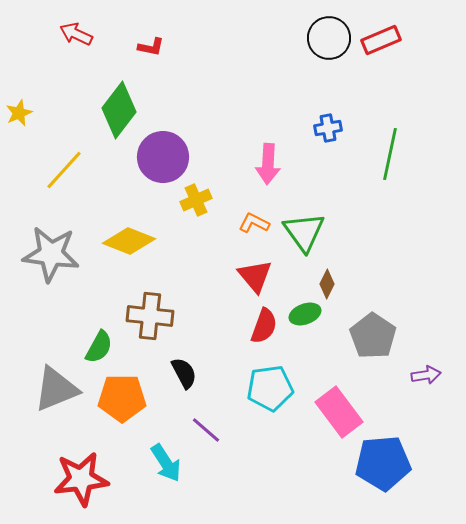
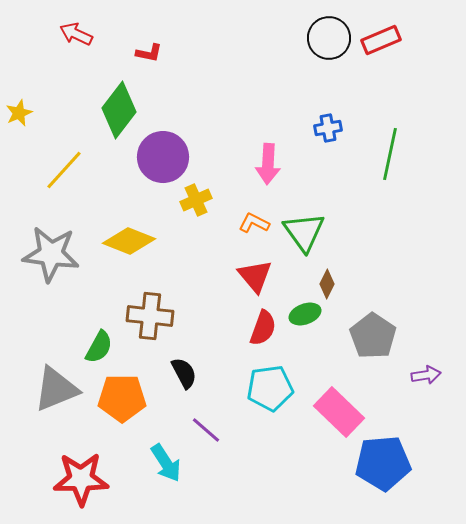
red L-shape: moved 2 px left, 6 px down
red semicircle: moved 1 px left, 2 px down
pink rectangle: rotated 9 degrees counterclockwise
red star: rotated 6 degrees clockwise
